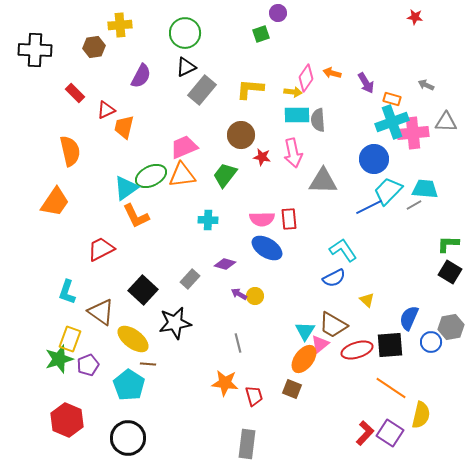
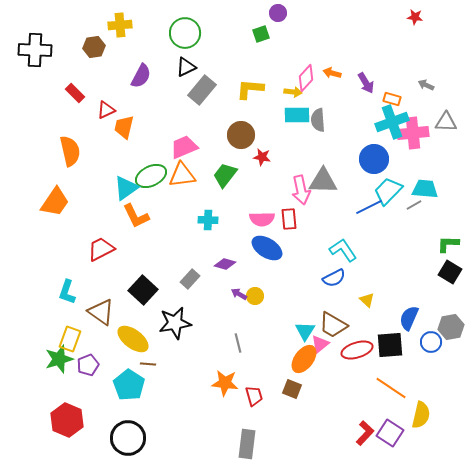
pink diamond at (306, 78): rotated 8 degrees clockwise
pink arrow at (293, 153): moved 8 px right, 37 px down
